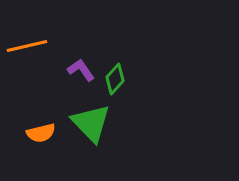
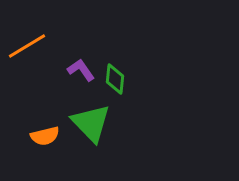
orange line: rotated 18 degrees counterclockwise
green diamond: rotated 36 degrees counterclockwise
orange semicircle: moved 4 px right, 3 px down
